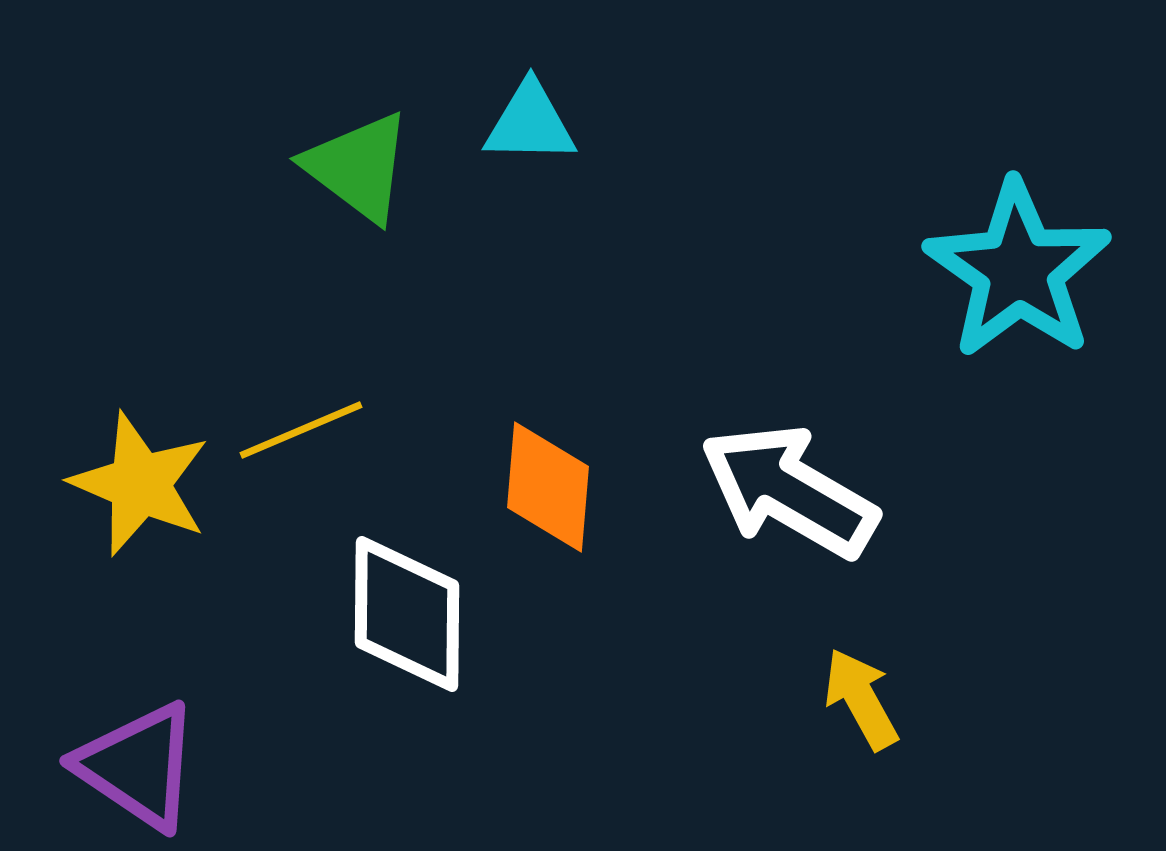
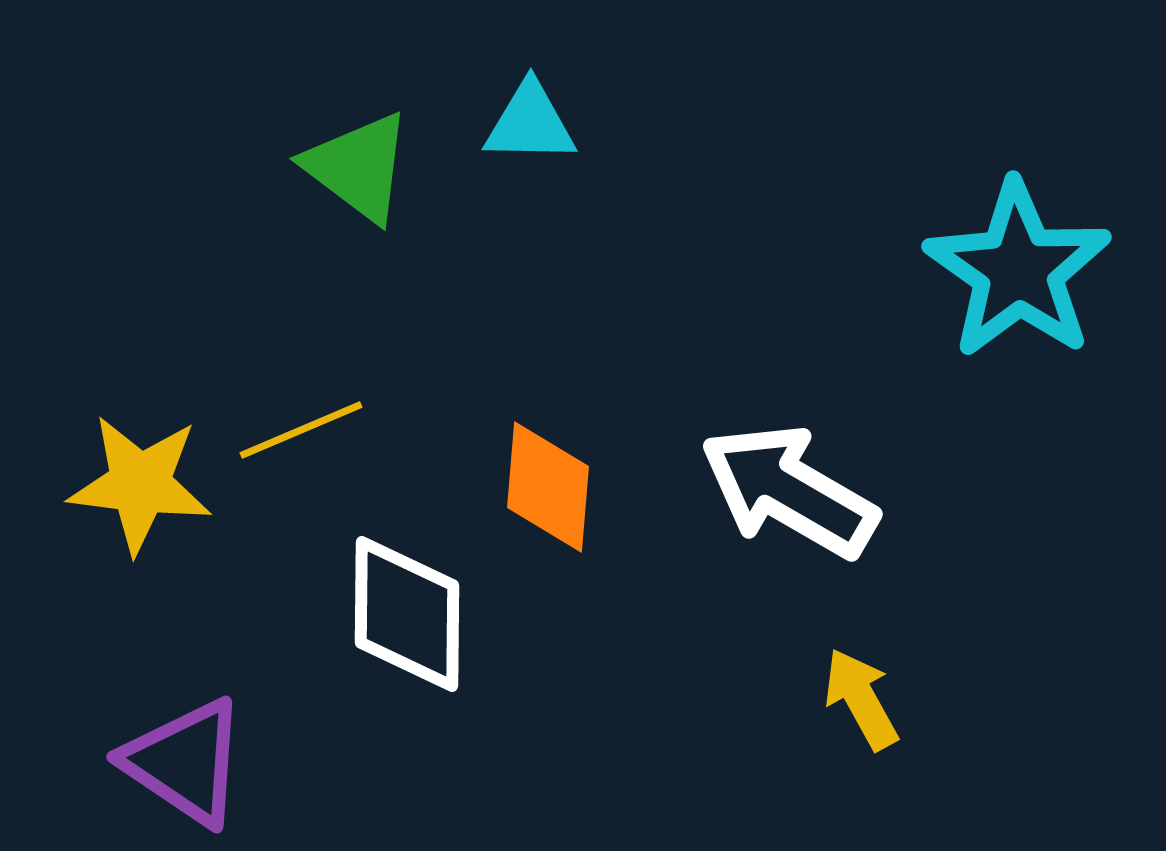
yellow star: rotated 16 degrees counterclockwise
purple triangle: moved 47 px right, 4 px up
